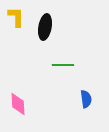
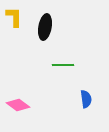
yellow L-shape: moved 2 px left
pink diamond: moved 1 px down; rotated 50 degrees counterclockwise
